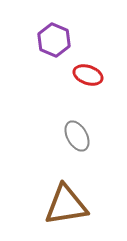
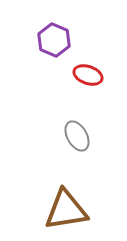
brown triangle: moved 5 px down
